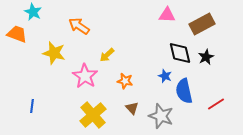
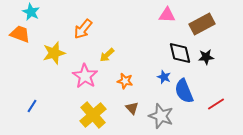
cyan star: moved 2 px left
orange arrow: moved 4 px right, 3 px down; rotated 85 degrees counterclockwise
orange trapezoid: moved 3 px right
yellow star: rotated 30 degrees counterclockwise
black star: rotated 21 degrees clockwise
blue star: moved 1 px left, 1 px down
blue semicircle: rotated 10 degrees counterclockwise
blue line: rotated 24 degrees clockwise
